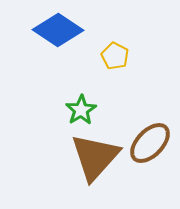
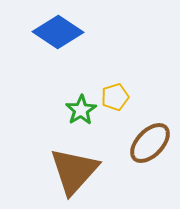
blue diamond: moved 2 px down
yellow pentagon: moved 41 px down; rotated 28 degrees clockwise
brown triangle: moved 21 px left, 14 px down
